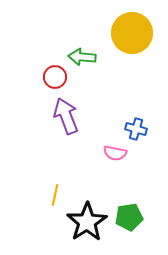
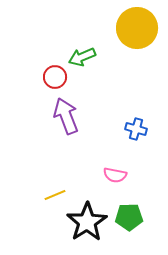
yellow circle: moved 5 px right, 5 px up
green arrow: rotated 28 degrees counterclockwise
pink semicircle: moved 22 px down
yellow line: rotated 55 degrees clockwise
green pentagon: rotated 8 degrees clockwise
